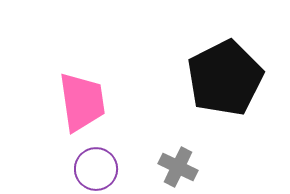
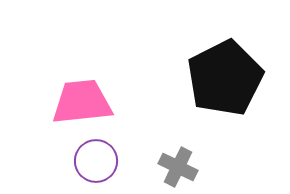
pink trapezoid: rotated 88 degrees counterclockwise
purple circle: moved 8 px up
